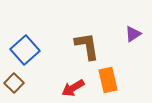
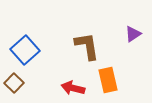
red arrow: rotated 45 degrees clockwise
